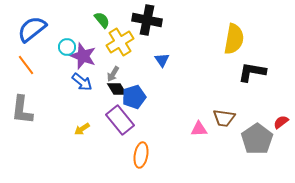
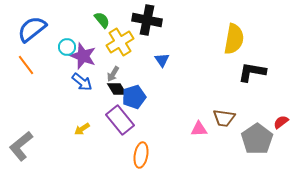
gray L-shape: moved 1 px left, 36 px down; rotated 44 degrees clockwise
